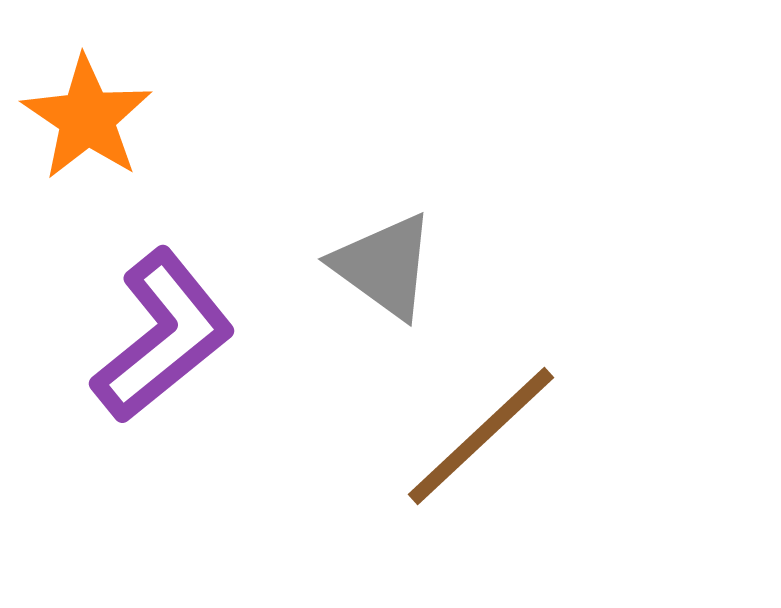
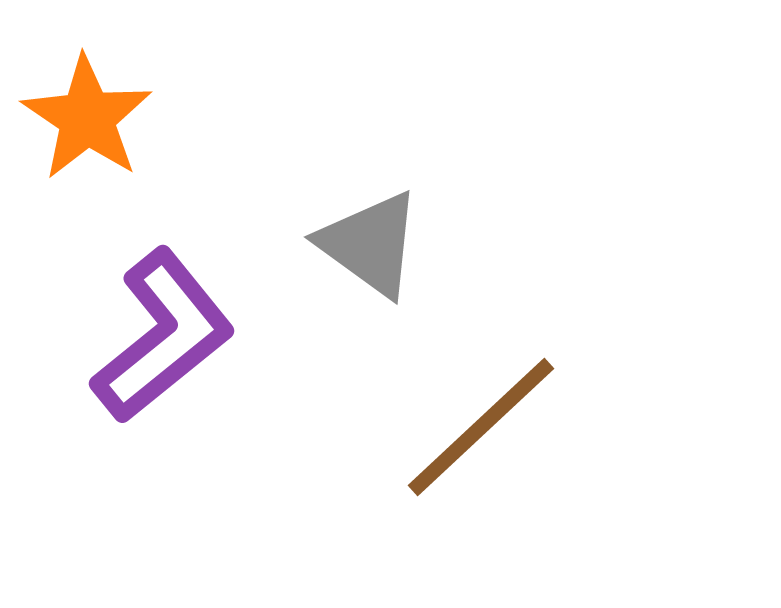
gray triangle: moved 14 px left, 22 px up
brown line: moved 9 px up
